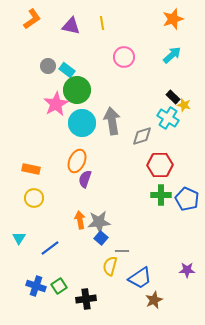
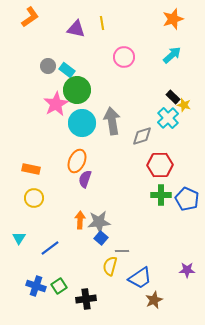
orange L-shape: moved 2 px left, 2 px up
purple triangle: moved 5 px right, 3 px down
cyan cross: rotated 15 degrees clockwise
orange arrow: rotated 12 degrees clockwise
